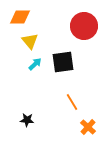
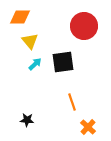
orange line: rotated 12 degrees clockwise
